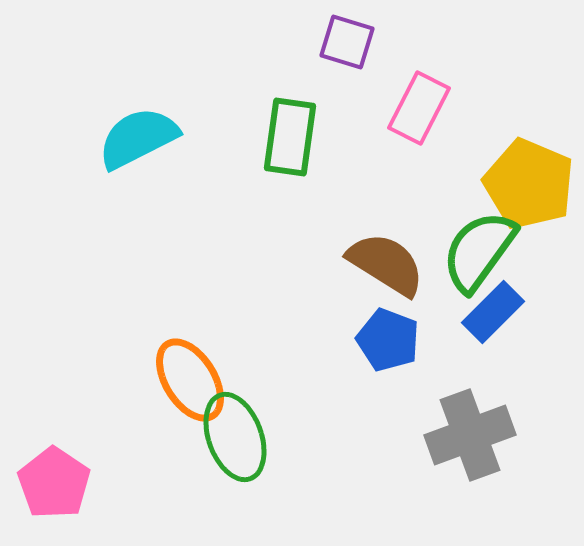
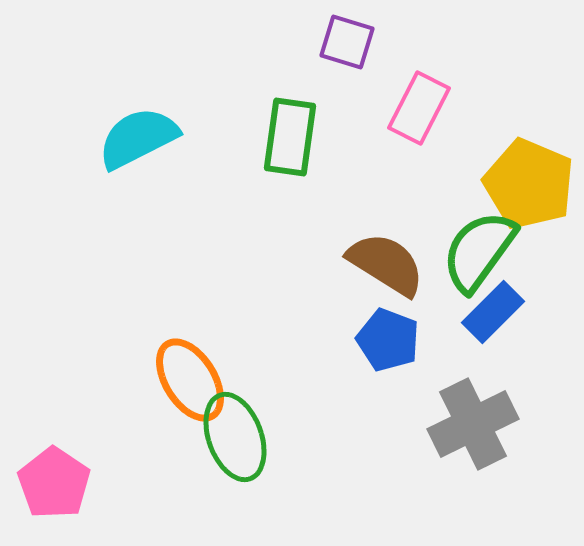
gray cross: moved 3 px right, 11 px up; rotated 6 degrees counterclockwise
